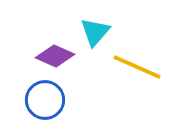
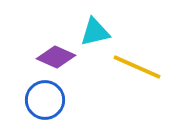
cyan triangle: rotated 36 degrees clockwise
purple diamond: moved 1 px right, 1 px down
